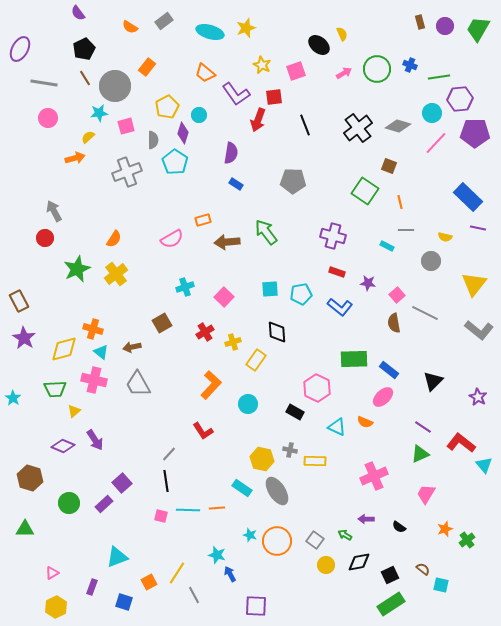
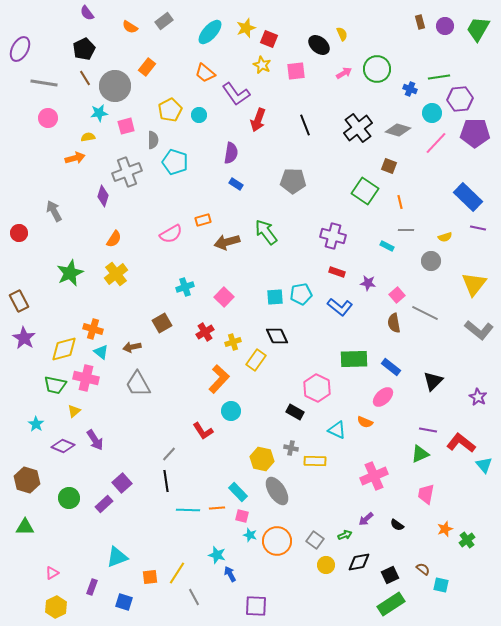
purple semicircle at (78, 13): moved 9 px right
cyan ellipse at (210, 32): rotated 64 degrees counterclockwise
blue cross at (410, 65): moved 24 px down
pink square at (296, 71): rotated 12 degrees clockwise
red square at (274, 97): moved 5 px left, 58 px up; rotated 30 degrees clockwise
yellow pentagon at (167, 107): moved 3 px right, 3 px down
gray diamond at (398, 126): moved 4 px down
purple diamond at (183, 133): moved 80 px left, 63 px down
yellow semicircle at (88, 137): rotated 32 degrees clockwise
cyan pentagon at (175, 162): rotated 15 degrees counterclockwise
yellow semicircle at (445, 237): rotated 32 degrees counterclockwise
red circle at (45, 238): moved 26 px left, 5 px up
pink semicircle at (172, 239): moved 1 px left, 5 px up
brown arrow at (227, 242): rotated 10 degrees counterclockwise
green star at (77, 269): moved 7 px left, 4 px down
cyan square at (270, 289): moved 5 px right, 8 px down
black diamond at (277, 332): moved 4 px down; rotated 20 degrees counterclockwise
blue rectangle at (389, 370): moved 2 px right, 3 px up
pink cross at (94, 380): moved 8 px left, 2 px up
orange L-shape at (211, 385): moved 8 px right, 6 px up
green trapezoid at (55, 389): moved 4 px up; rotated 15 degrees clockwise
cyan star at (13, 398): moved 23 px right, 26 px down
cyan circle at (248, 404): moved 17 px left, 7 px down
cyan triangle at (337, 427): moved 3 px down
purple line at (423, 427): moved 5 px right, 3 px down; rotated 24 degrees counterclockwise
gray cross at (290, 450): moved 1 px right, 2 px up
brown hexagon at (30, 478): moved 3 px left, 2 px down
cyan rectangle at (242, 488): moved 4 px left, 4 px down; rotated 12 degrees clockwise
pink trapezoid at (426, 494): rotated 20 degrees counterclockwise
green circle at (69, 503): moved 5 px up
pink square at (161, 516): moved 81 px right
purple arrow at (366, 519): rotated 42 degrees counterclockwise
black semicircle at (399, 527): moved 2 px left, 2 px up
green triangle at (25, 529): moved 2 px up
green arrow at (345, 535): rotated 128 degrees clockwise
orange square at (149, 582): moved 1 px right, 5 px up; rotated 21 degrees clockwise
gray line at (194, 595): moved 2 px down
